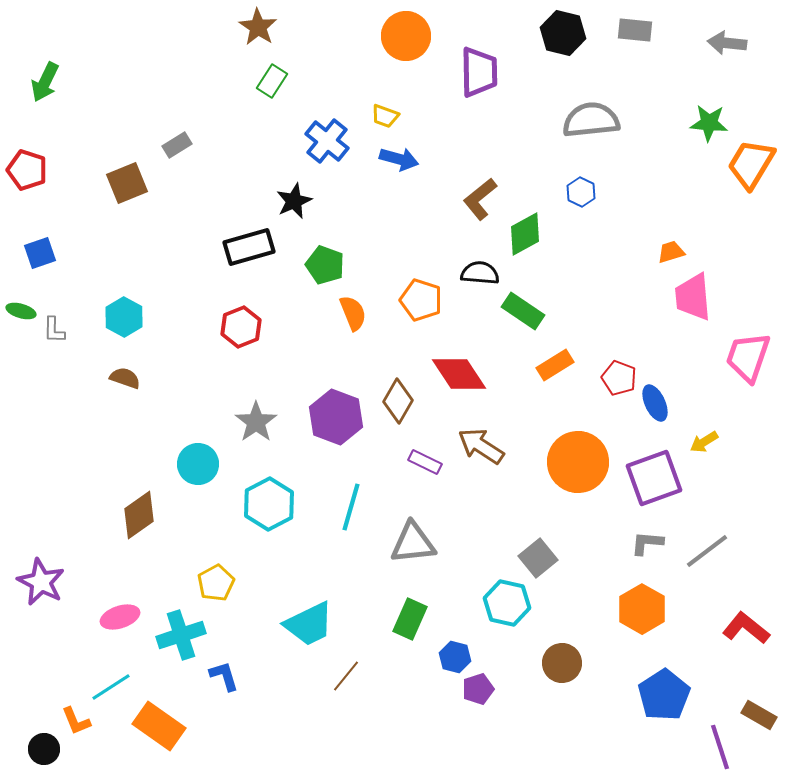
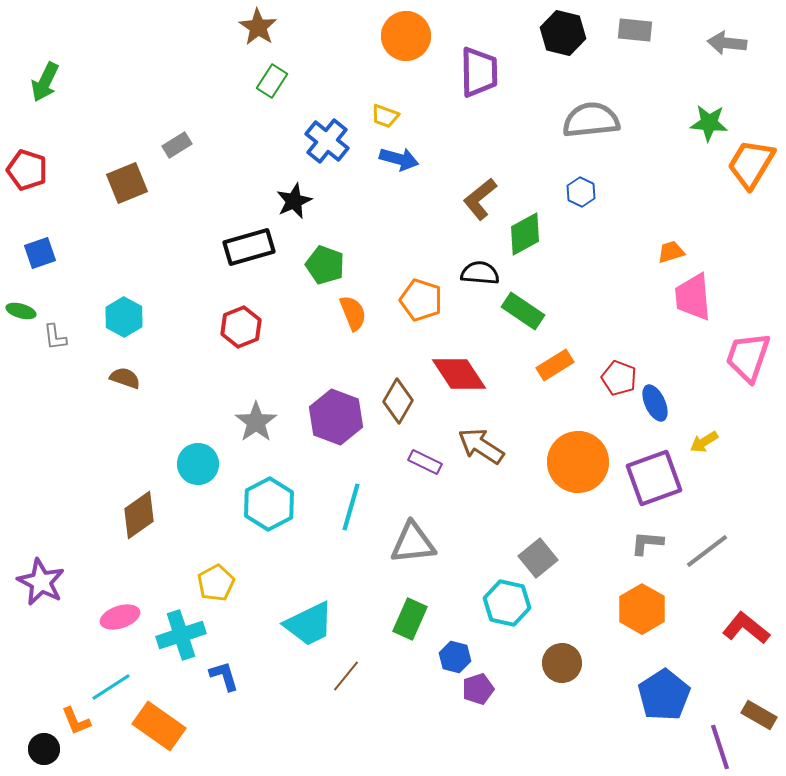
gray L-shape at (54, 330): moved 1 px right, 7 px down; rotated 8 degrees counterclockwise
